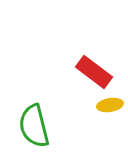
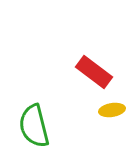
yellow ellipse: moved 2 px right, 5 px down
